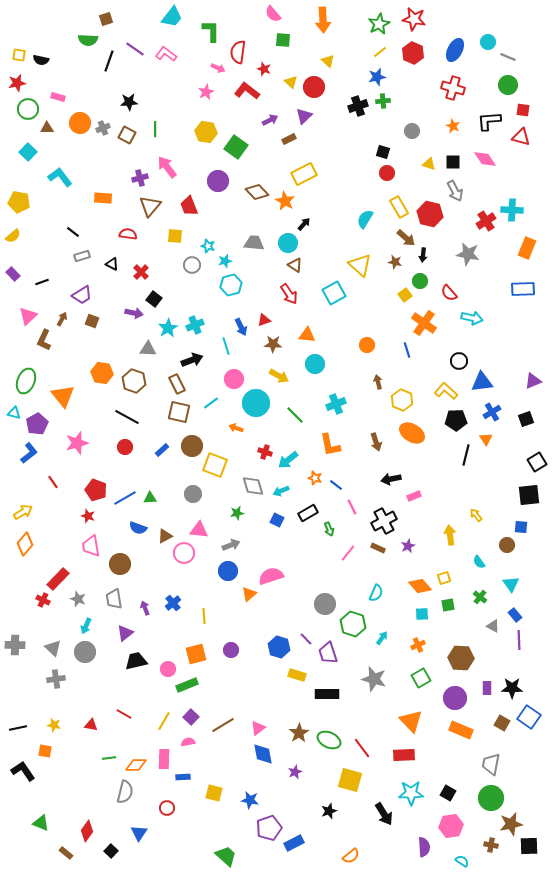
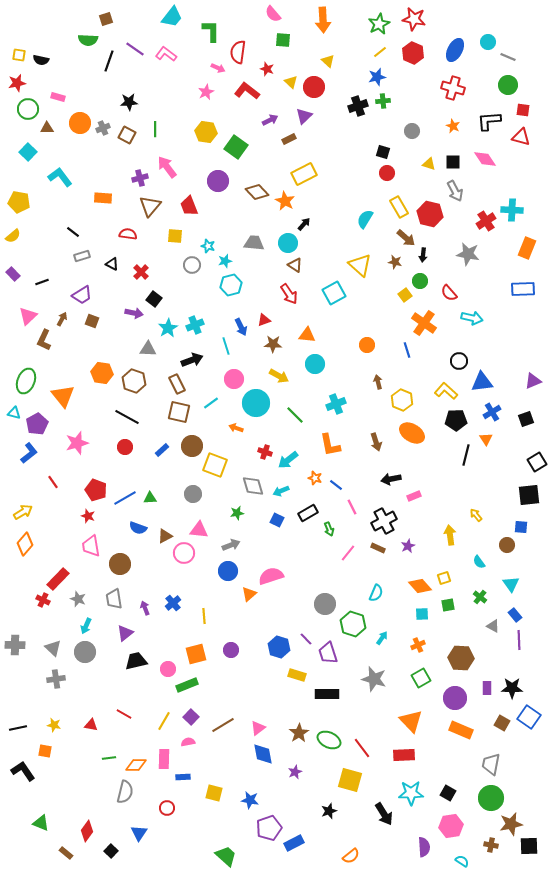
red star at (264, 69): moved 3 px right
